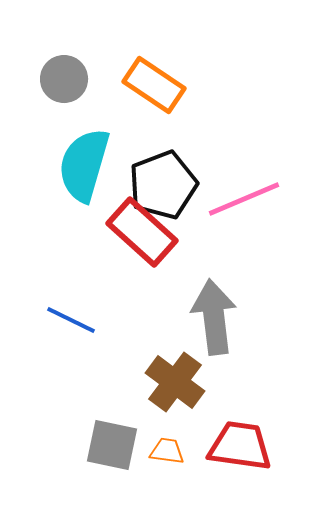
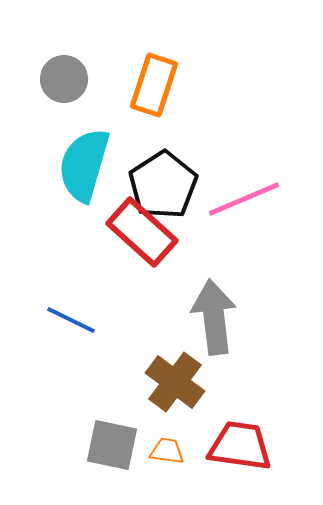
orange rectangle: rotated 74 degrees clockwise
black pentagon: rotated 12 degrees counterclockwise
